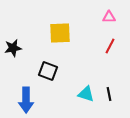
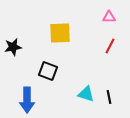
black star: moved 1 px up
black line: moved 3 px down
blue arrow: moved 1 px right
